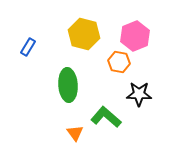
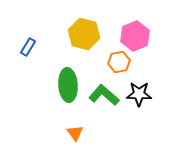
orange hexagon: rotated 20 degrees counterclockwise
green L-shape: moved 2 px left, 22 px up
